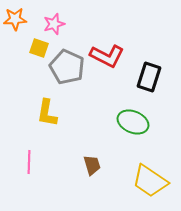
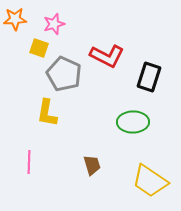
gray pentagon: moved 3 px left, 7 px down
green ellipse: rotated 24 degrees counterclockwise
